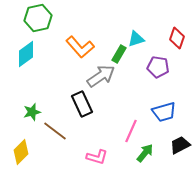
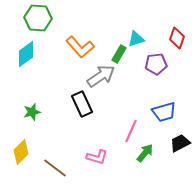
green hexagon: rotated 16 degrees clockwise
purple pentagon: moved 2 px left, 3 px up; rotated 15 degrees counterclockwise
brown line: moved 37 px down
black trapezoid: moved 2 px up
